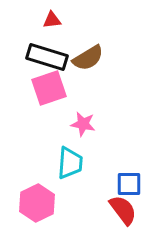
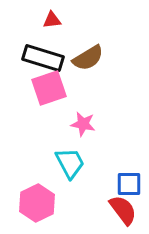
black rectangle: moved 4 px left, 1 px down
cyan trapezoid: rotated 32 degrees counterclockwise
